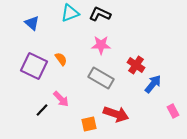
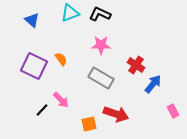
blue triangle: moved 3 px up
pink arrow: moved 1 px down
